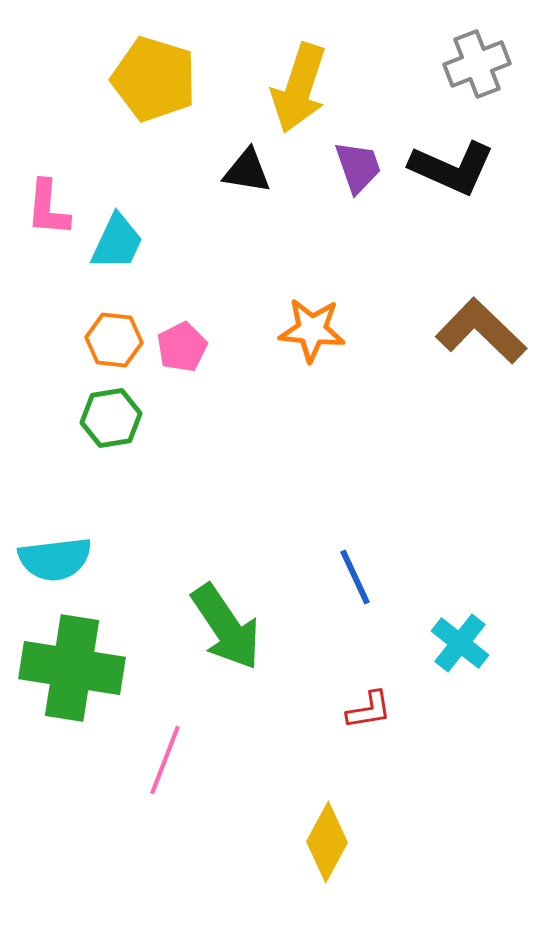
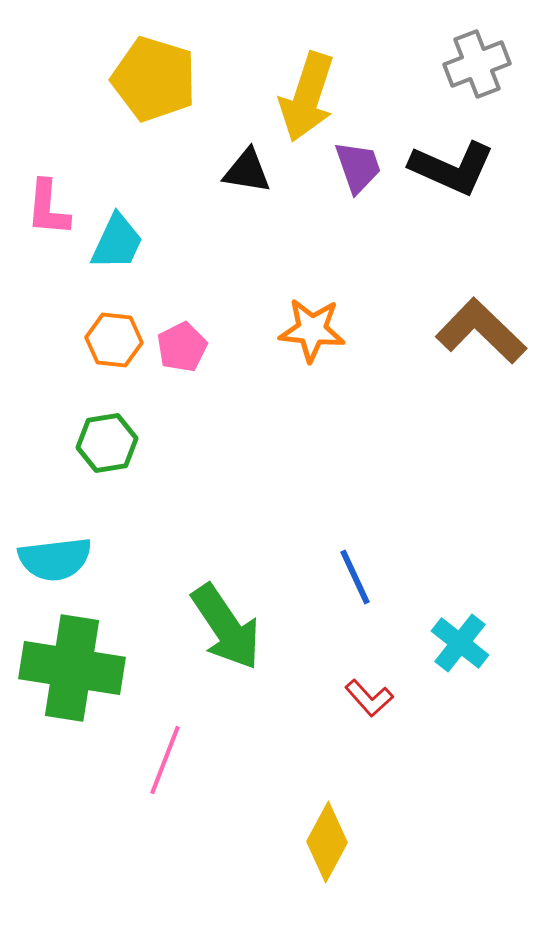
yellow arrow: moved 8 px right, 9 px down
green hexagon: moved 4 px left, 25 px down
red L-shape: moved 12 px up; rotated 57 degrees clockwise
